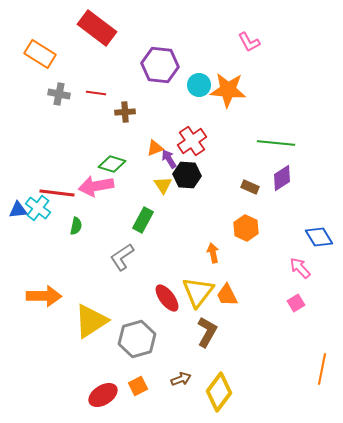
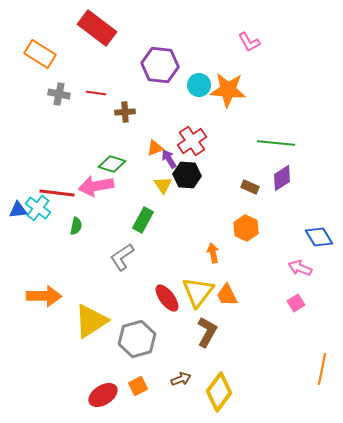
pink arrow at (300, 268): rotated 25 degrees counterclockwise
